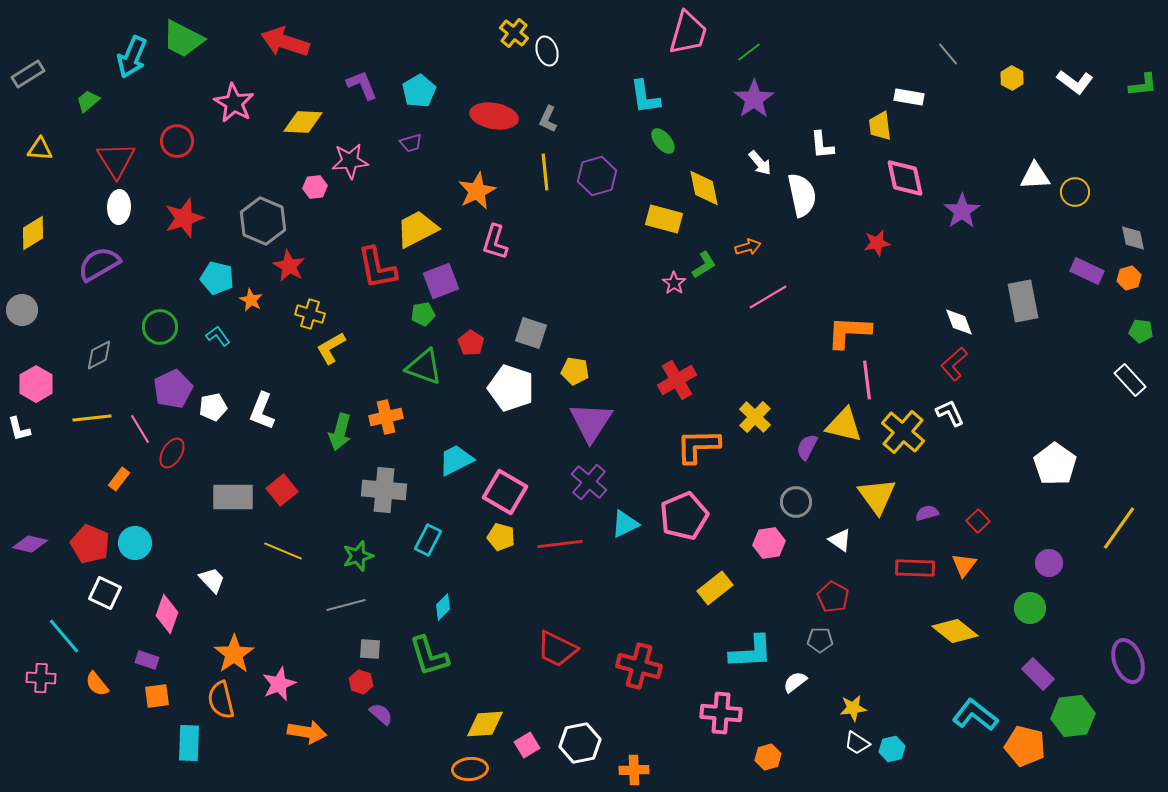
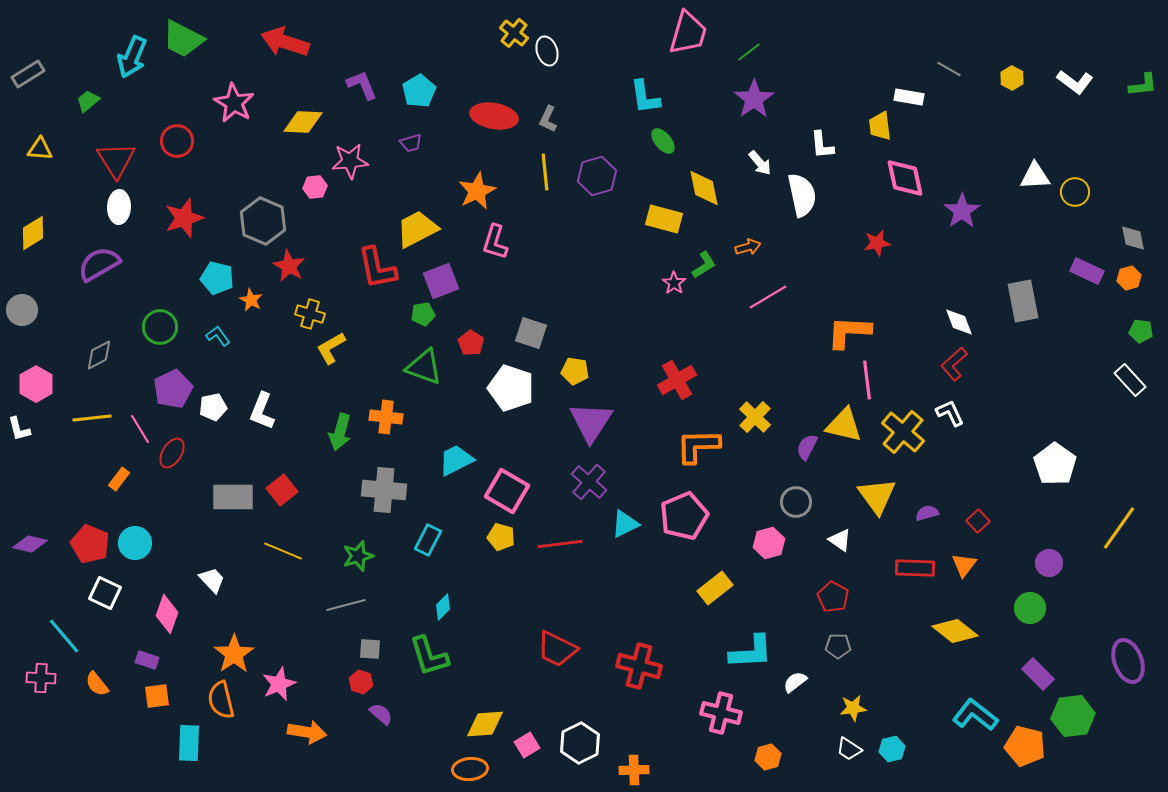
gray line at (948, 54): moved 1 px right, 15 px down; rotated 20 degrees counterclockwise
orange cross at (386, 417): rotated 20 degrees clockwise
pink square at (505, 492): moved 2 px right, 1 px up
pink hexagon at (769, 543): rotated 8 degrees counterclockwise
gray pentagon at (820, 640): moved 18 px right, 6 px down
pink cross at (721, 713): rotated 9 degrees clockwise
white hexagon at (580, 743): rotated 15 degrees counterclockwise
white trapezoid at (857, 743): moved 8 px left, 6 px down
